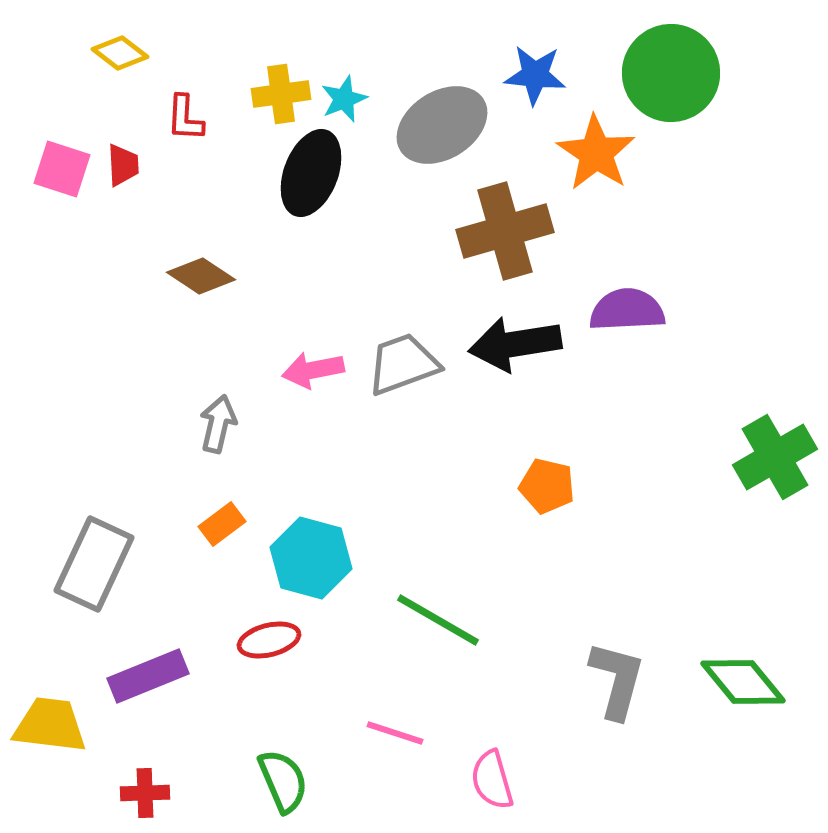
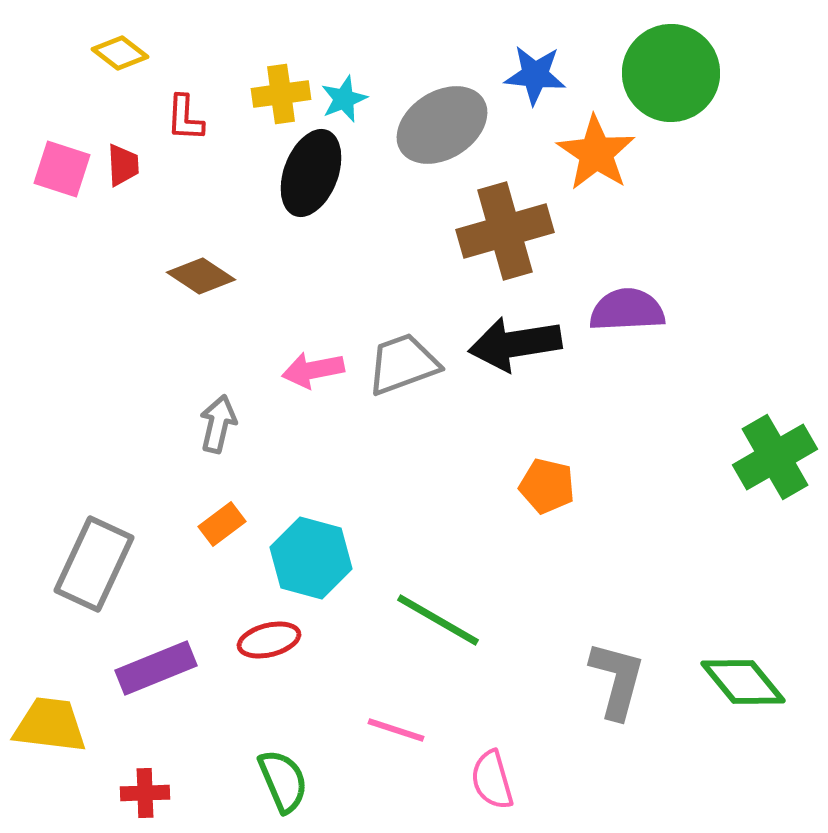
purple rectangle: moved 8 px right, 8 px up
pink line: moved 1 px right, 3 px up
